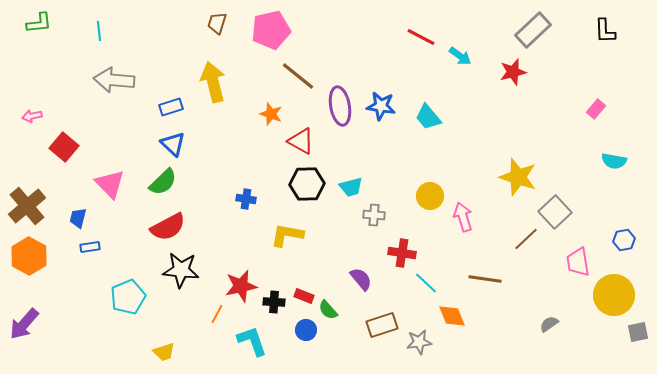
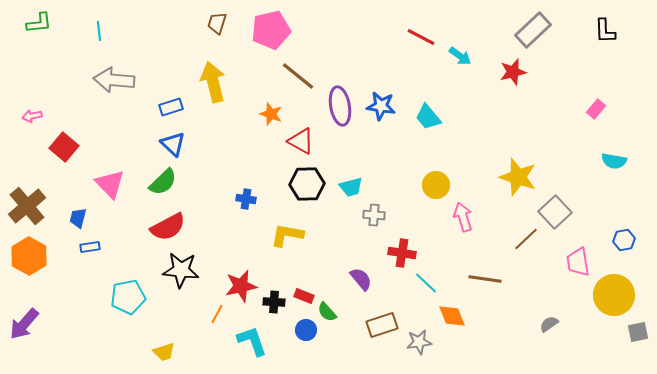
yellow circle at (430, 196): moved 6 px right, 11 px up
cyan pentagon at (128, 297): rotated 12 degrees clockwise
green semicircle at (328, 310): moved 1 px left, 2 px down
